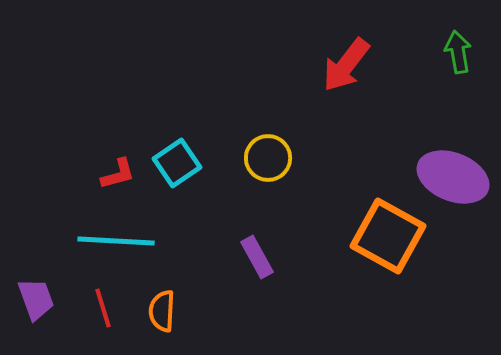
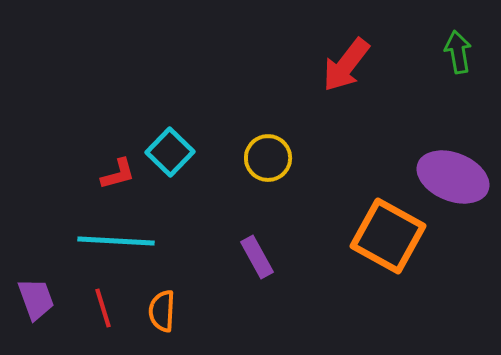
cyan square: moved 7 px left, 11 px up; rotated 12 degrees counterclockwise
